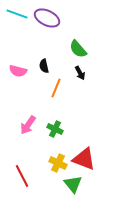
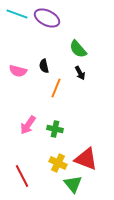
green cross: rotated 14 degrees counterclockwise
red triangle: moved 2 px right
